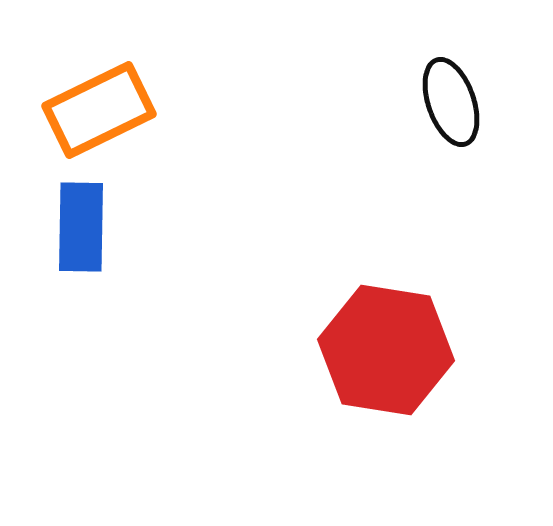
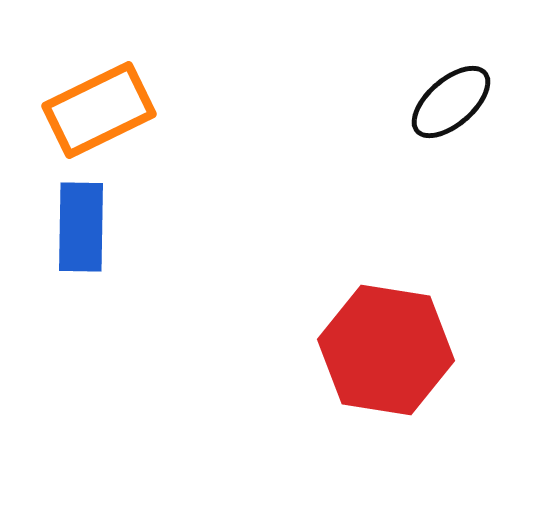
black ellipse: rotated 68 degrees clockwise
